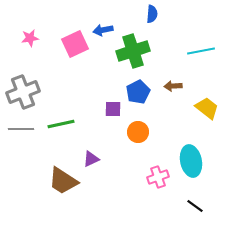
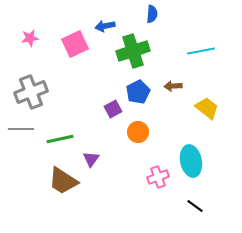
blue arrow: moved 2 px right, 4 px up
gray cross: moved 8 px right
purple square: rotated 30 degrees counterclockwise
green line: moved 1 px left, 15 px down
purple triangle: rotated 30 degrees counterclockwise
